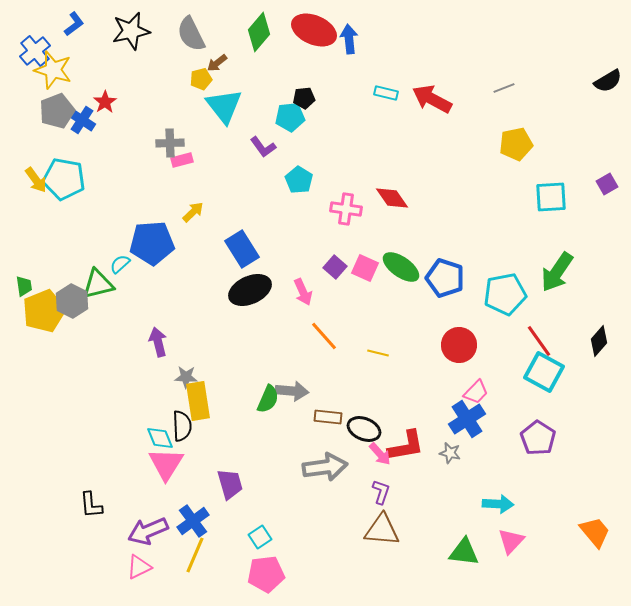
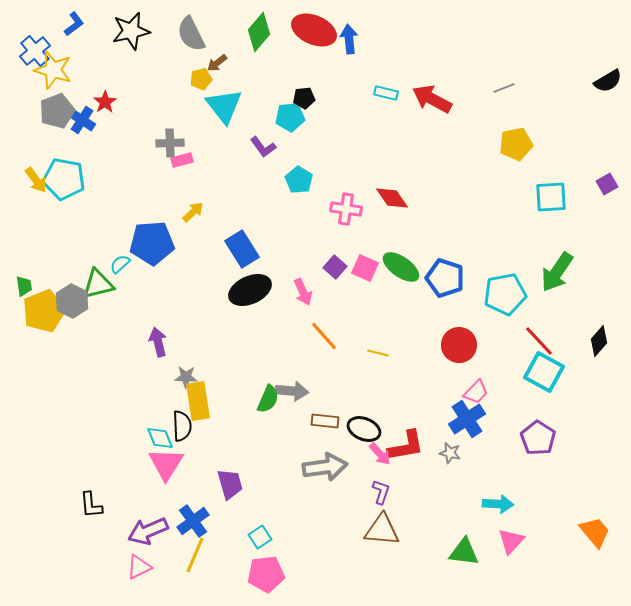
red line at (539, 341): rotated 8 degrees counterclockwise
brown rectangle at (328, 417): moved 3 px left, 4 px down
